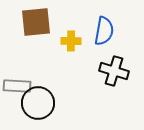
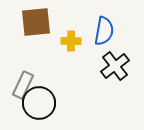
black cross: moved 1 px right, 5 px up; rotated 36 degrees clockwise
gray rectangle: moved 6 px right, 1 px up; rotated 68 degrees counterclockwise
black circle: moved 1 px right
